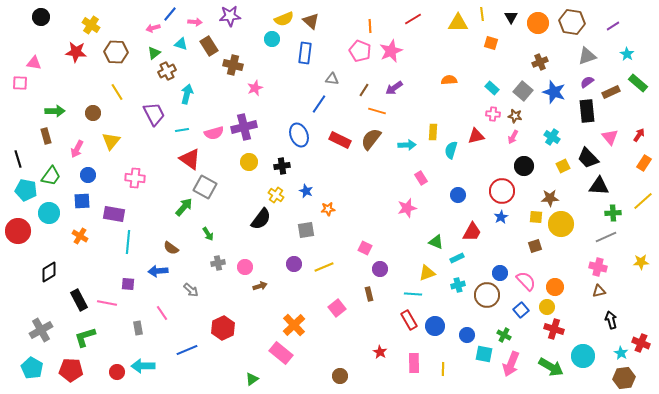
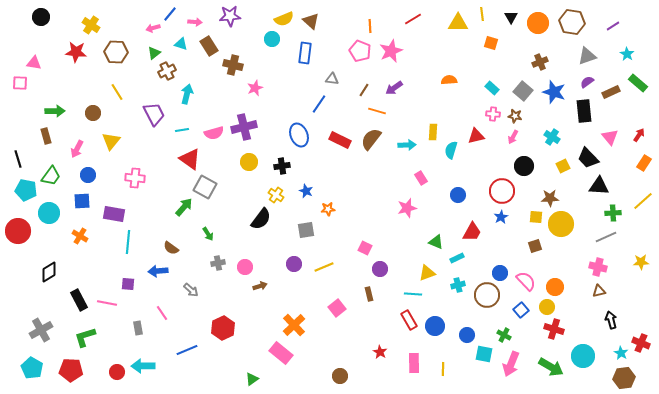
black rectangle at (587, 111): moved 3 px left
